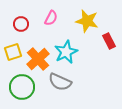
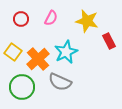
red circle: moved 5 px up
yellow square: rotated 36 degrees counterclockwise
